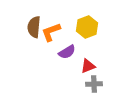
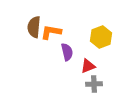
yellow hexagon: moved 14 px right, 10 px down
orange L-shape: rotated 30 degrees clockwise
purple semicircle: rotated 72 degrees counterclockwise
